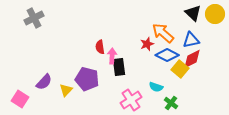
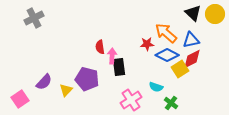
orange arrow: moved 3 px right
red star: rotated 16 degrees clockwise
yellow square: rotated 18 degrees clockwise
pink square: rotated 24 degrees clockwise
